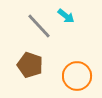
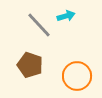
cyan arrow: rotated 54 degrees counterclockwise
gray line: moved 1 px up
